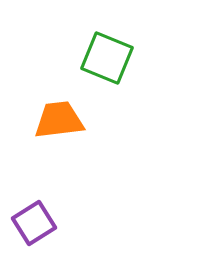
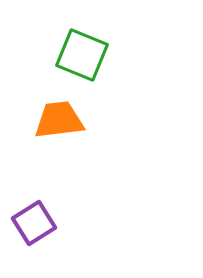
green square: moved 25 px left, 3 px up
